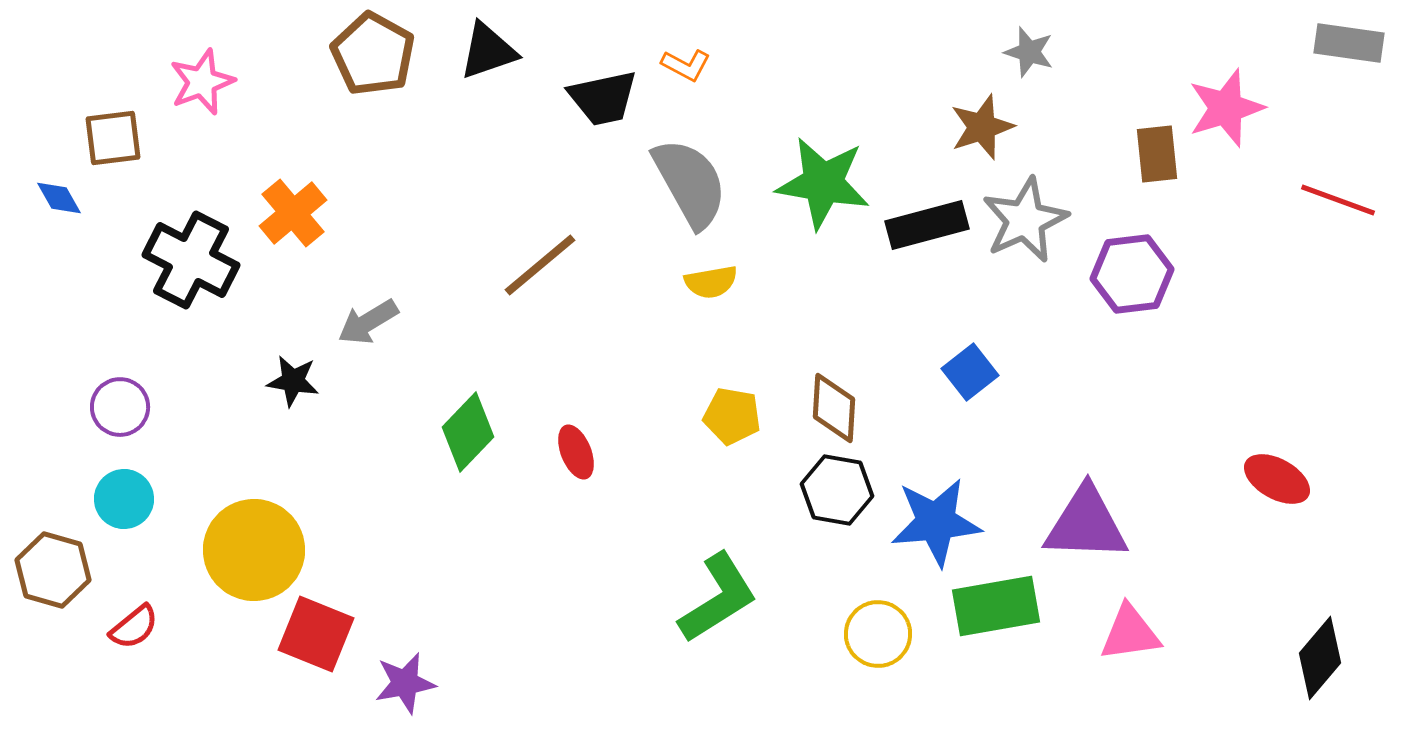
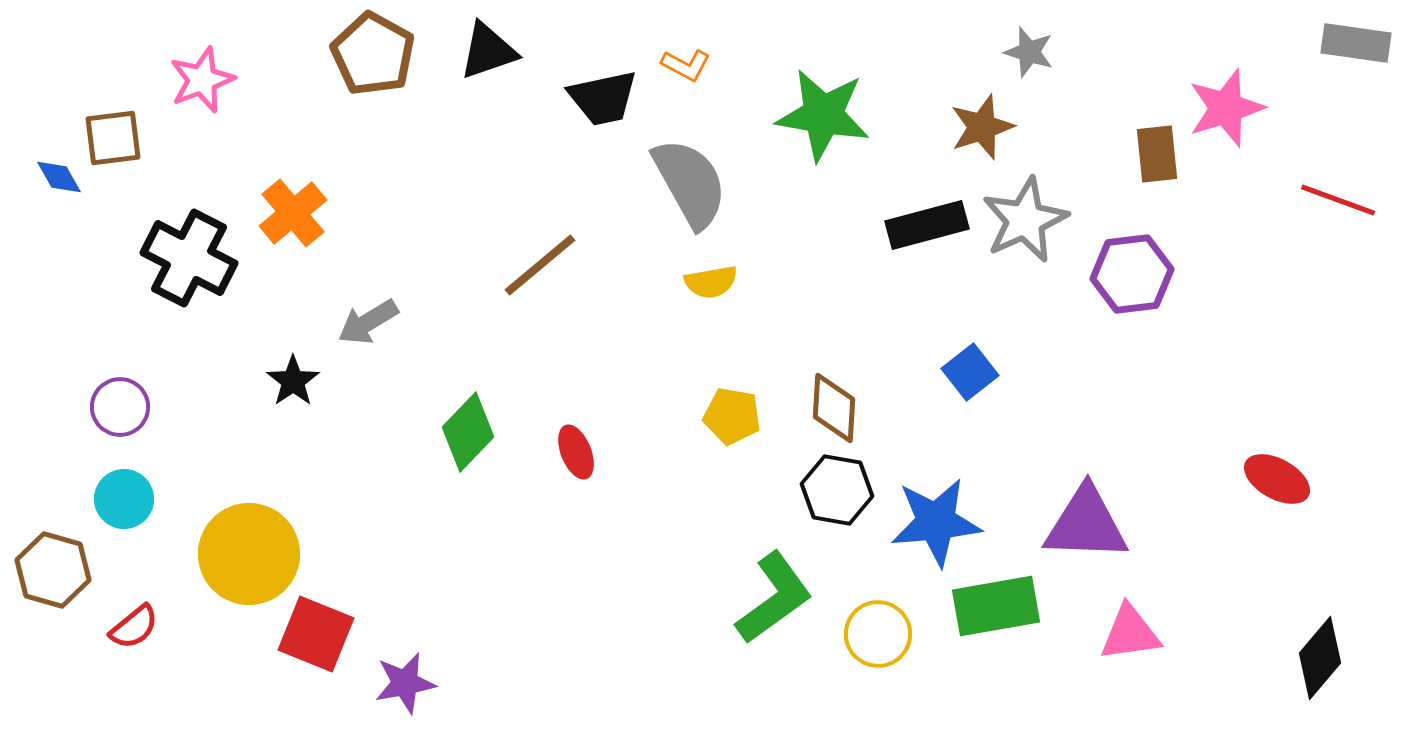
gray rectangle at (1349, 43): moved 7 px right
pink star at (202, 82): moved 2 px up
green star at (823, 183): moved 68 px up
blue diamond at (59, 198): moved 21 px up
black cross at (191, 260): moved 2 px left, 2 px up
black star at (293, 381): rotated 28 degrees clockwise
yellow circle at (254, 550): moved 5 px left, 4 px down
green L-shape at (718, 598): moved 56 px right; rotated 4 degrees counterclockwise
